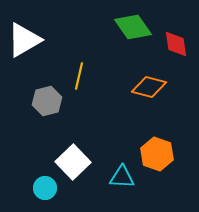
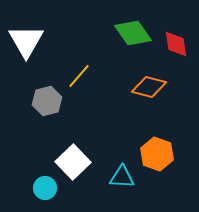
green diamond: moved 6 px down
white triangle: moved 2 px right, 1 px down; rotated 30 degrees counterclockwise
yellow line: rotated 28 degrees clockwise
